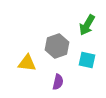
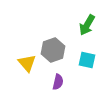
gray hexagon: moved 4 px left, 4 px down
yellow triangle: rotated 42 degrees clockwise
